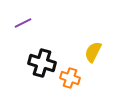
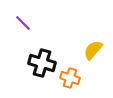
purple line: rotated 72 degrees clockwise
yellow semicircle: moved 2 px up; rotated 15 degrees clockwise
